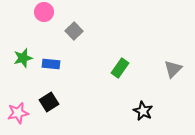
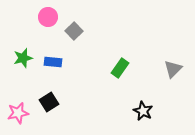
pink circle: moved 4 px right, 5 px down
blue rectangle: moved 2 px right, 2 px up
